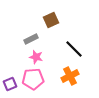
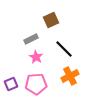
black line: moved 10 px left
pink star: rotated 16 degrees clockwise
pink pentagon: moved 3 px right, 5 px down
purple square: moved 1 px right
